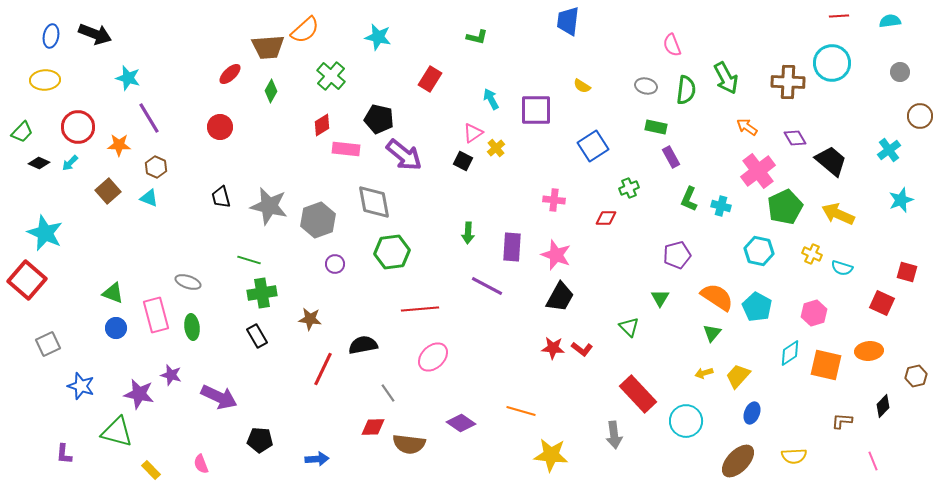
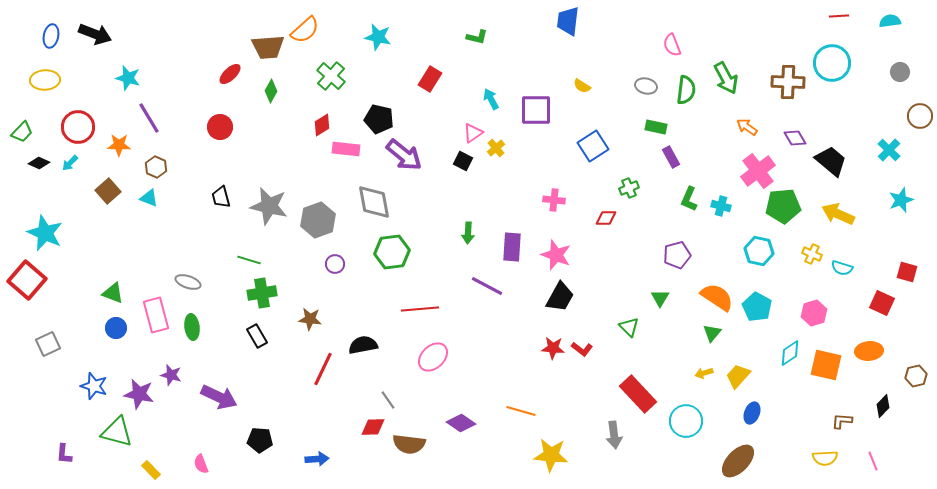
cyan cross at (889, 150): rotated 10 degrees counterclockwise
green pentagon at (785, 207): moved 2 px left, 1 px up; rotated 20 degrees clockwise
blue star at (81, 386): moved 13 px right
gray line at (388, 393): moved 7 px down
yellow semicircle at (794, 456): moved 31 px right, 2 px down
